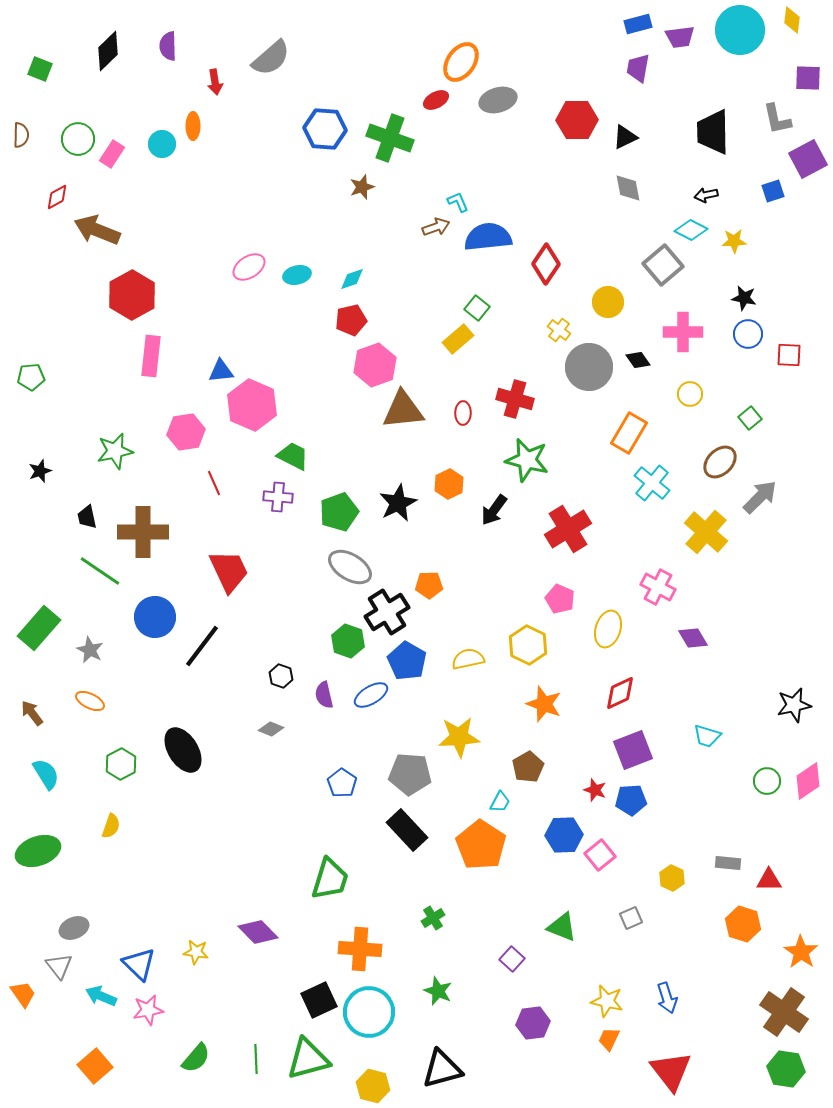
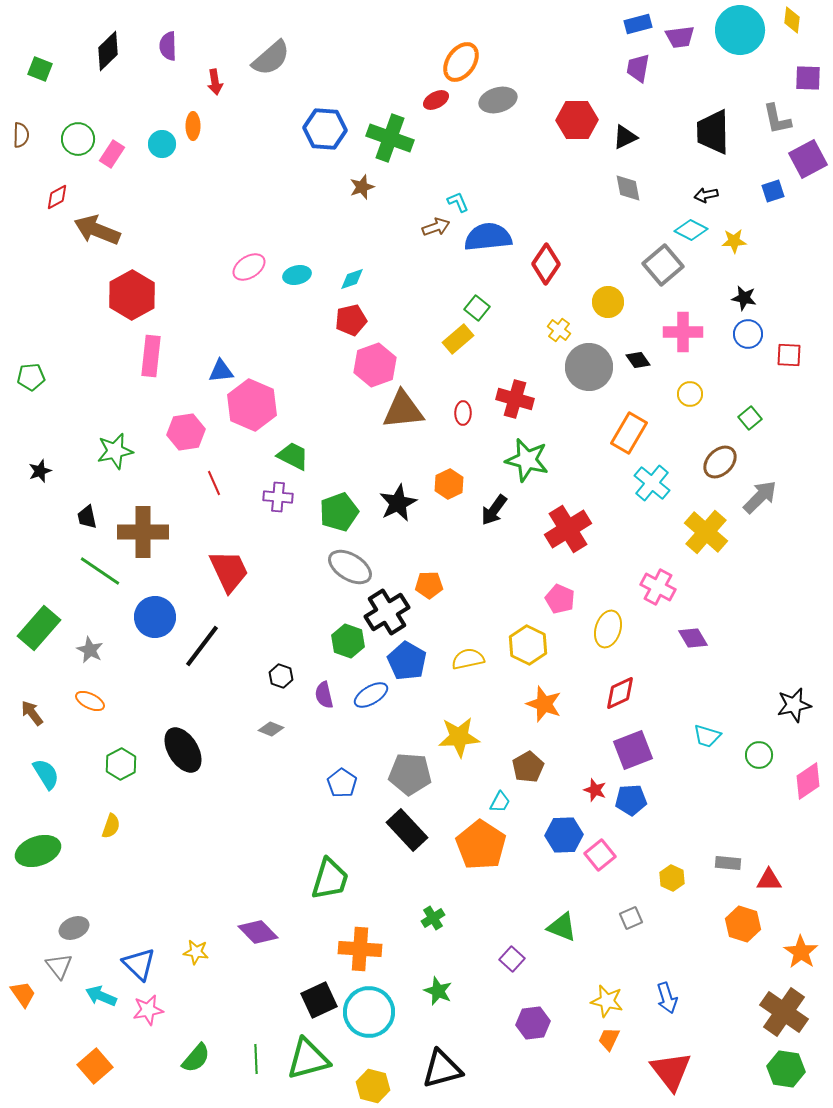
green circle at (767, 781): moved 8 px left, 26 px up
